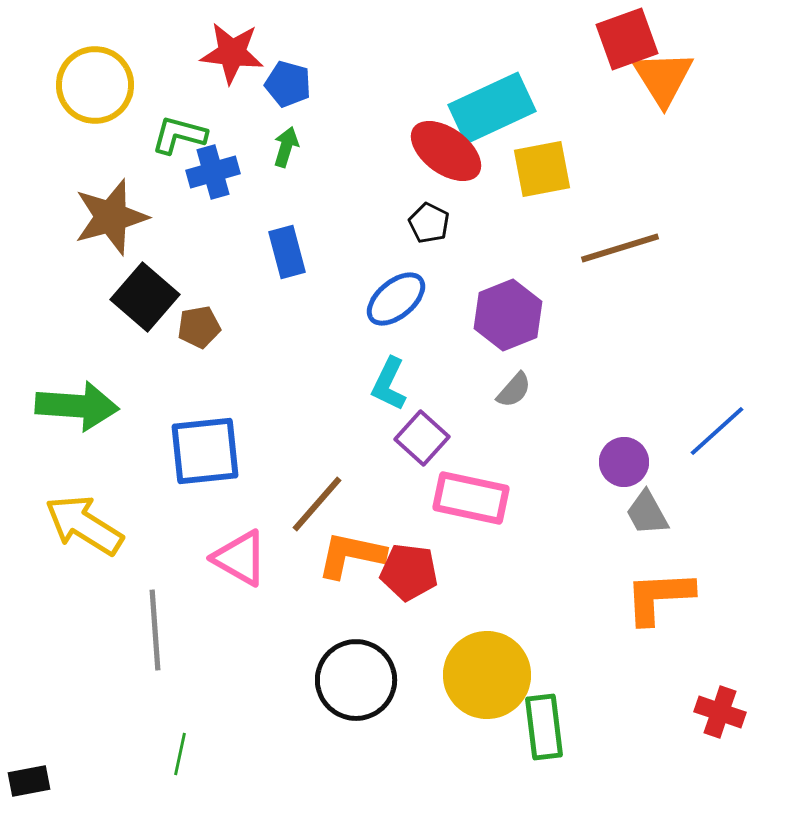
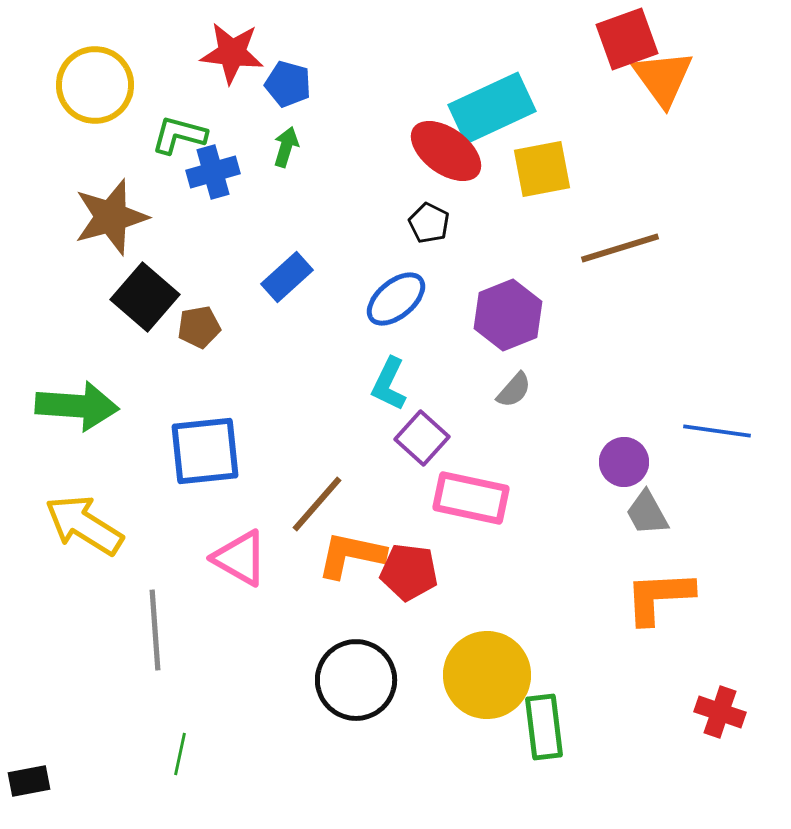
orange triangle at (663, 78): rotated 4 degrees counterclockwise
blue rectangle at (287, 252): moved 25 px down; rotated 63 degrees clockwise
blue line at (717, 431): rotated 50 degrees clockwise
